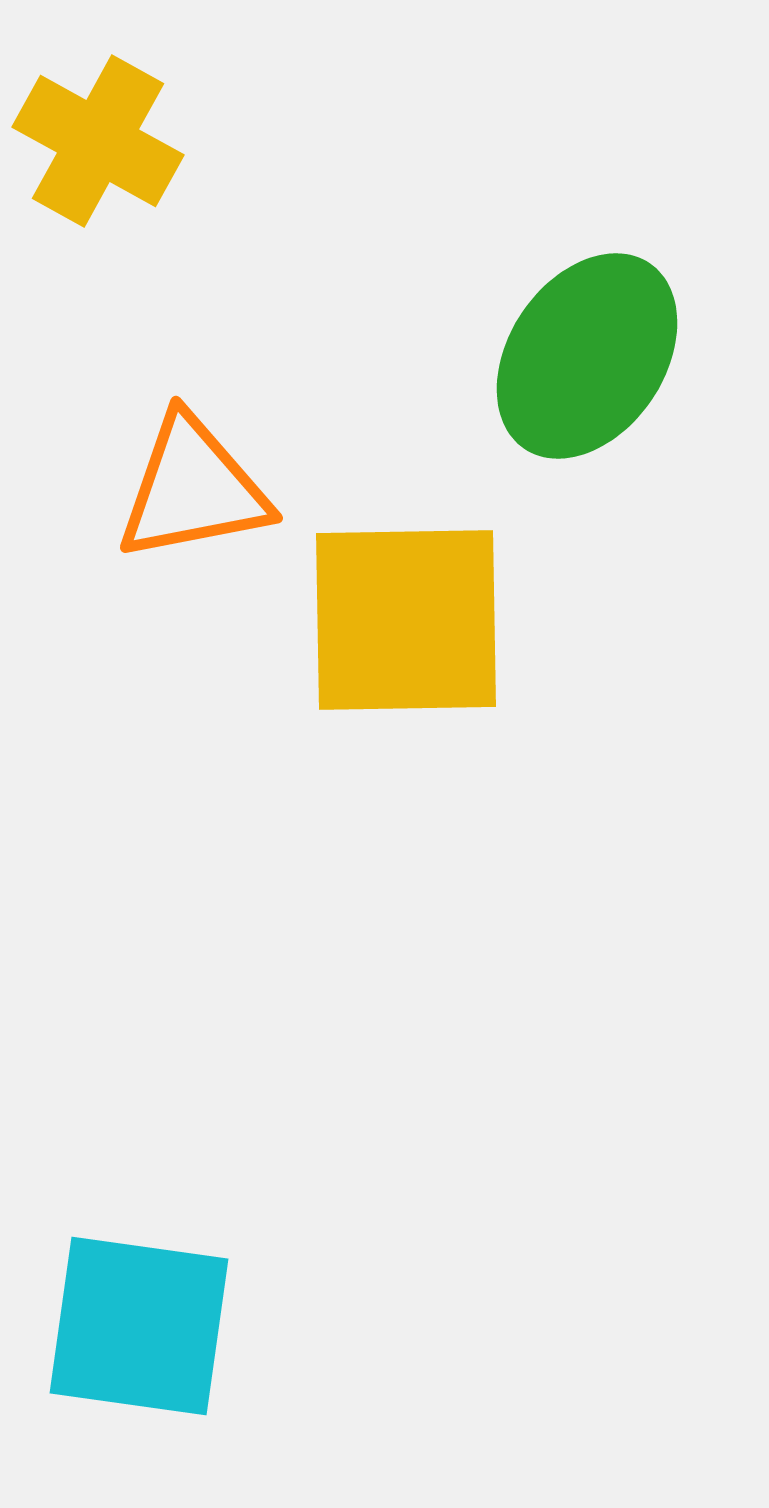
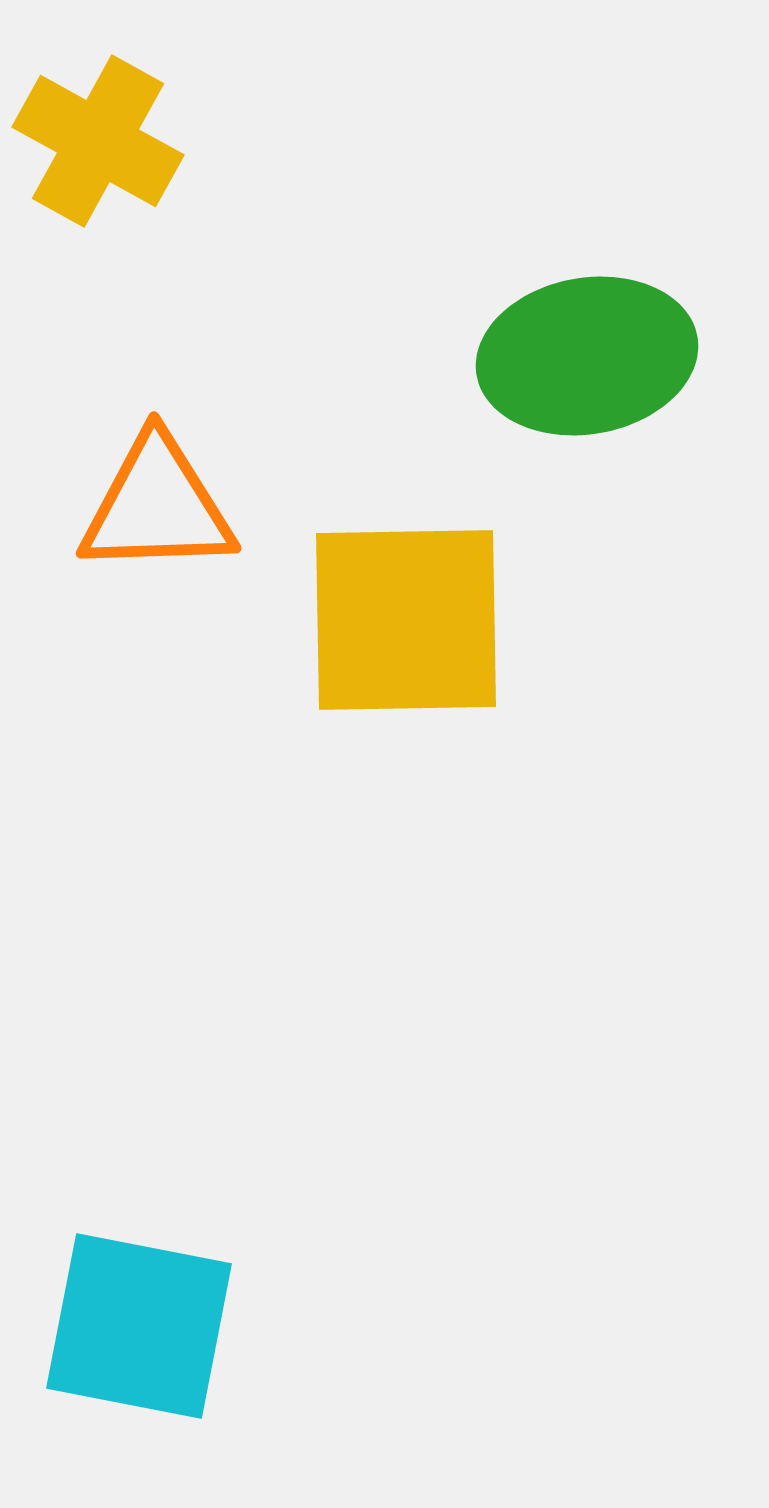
green ellipse: rotated 46 degrees clockwise
orange triangle: moved 36 px left, 17 px down; rotated 9 degrees clockwise
cyan square: rotated 3 degrees clockwise
